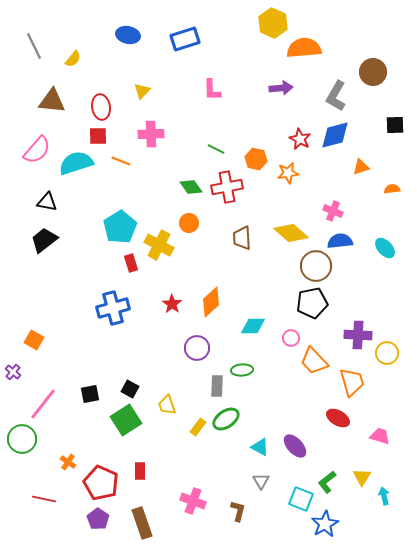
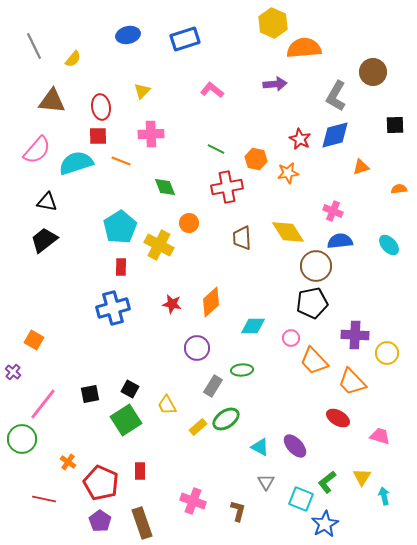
blue ellipse at (128, 35): rotated 25 degrees counterclockwise
purple arrow at (281, 88): moved 6 px left, 4 px up
pink L-shape at (212, 90): rotated 130 degrees clockwise
green diamond at (191, 187): moved 26 px left; rotated 15 degrees clockwise
orange semicircle at (392, 189): moved 7 px right
yellow diamond at (291, 233): moved 3 px left, 1 px up; rotated 16 degrees clockwise
cyan ellipse at (385, 248): moved 4 px right, 3 px up
red rectangle at (131, 263): moved 10 px left, 4 px down; rotated 18 degrees clockwise
red star at (172, 304): rotated 24 degrees counterclockwise
purple cross at (358, 335): moved 3 px left
orange trapezoid at (352, 382): rotated 152 degrees clockwise
gray rectangle at (217, 386): moved 4 px left; rotated 30 degrees clockwise
yellow trapezoid at (167, 405): rotated 10 degrees counterclockwise
yellow rectangle at (198, 427): rotated 12 degrees clockwise
gray triangle at (261, 481): moved 5 px right, 1 px down
purple pentagon at (98, 519): moved 2 px right, 2 px down
